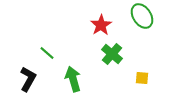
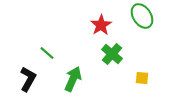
green arrow: rotated 40 degrees clockwise
